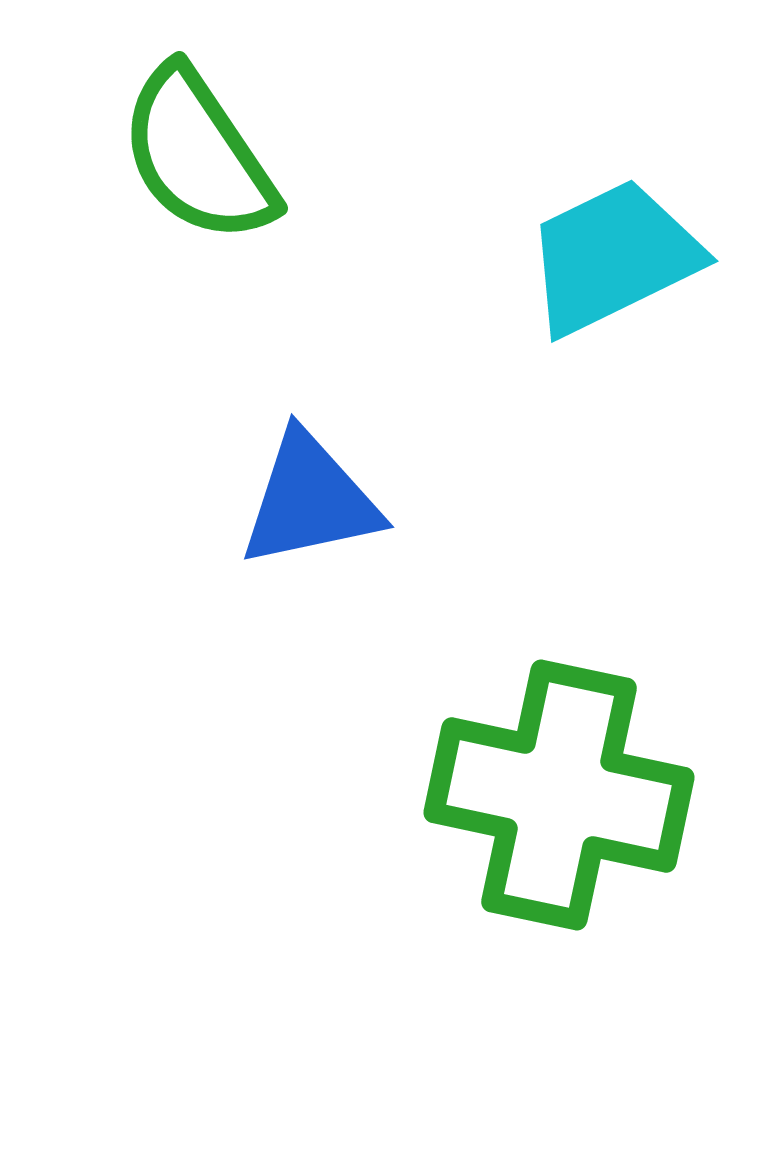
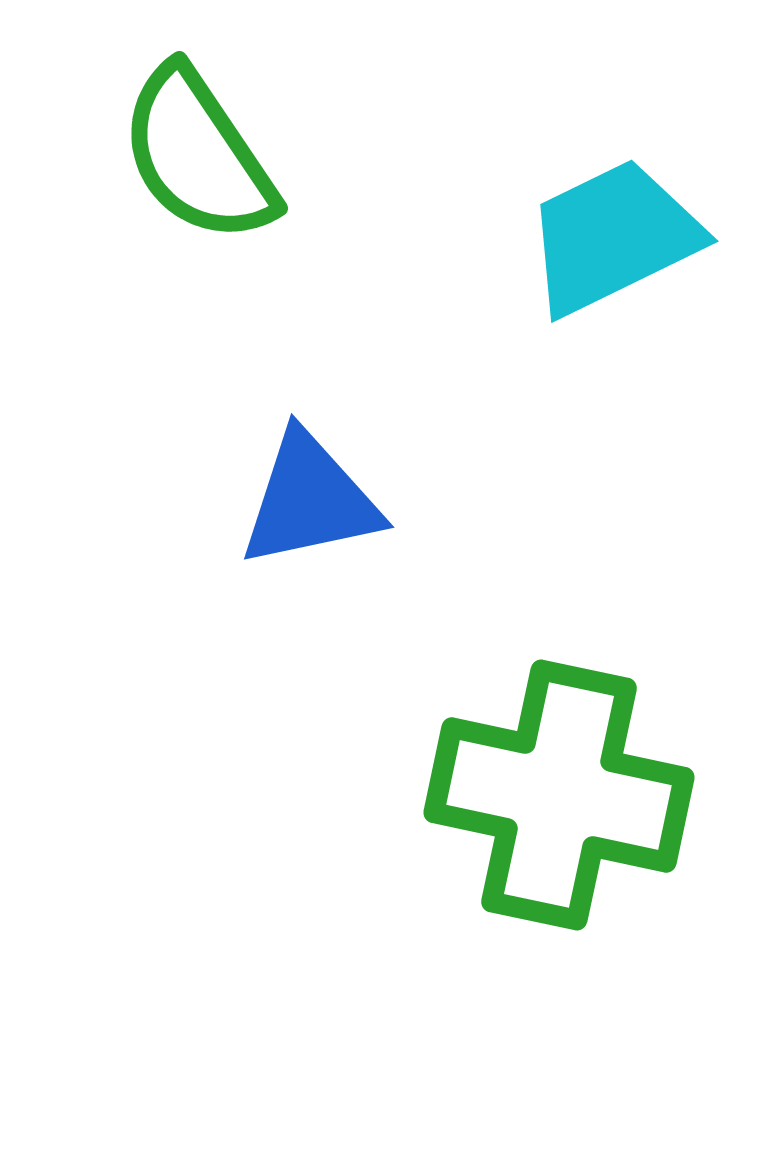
cyan trapezoid: moved 20 px up
